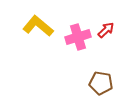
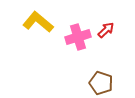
yellow L-shape: moved 4 px up
brown pentagon: rotated 10 degrees clockwise
